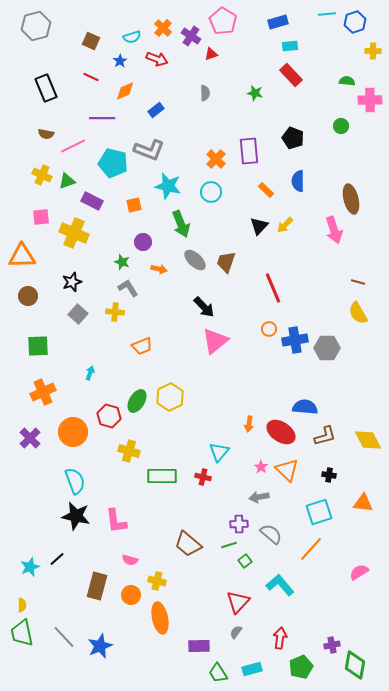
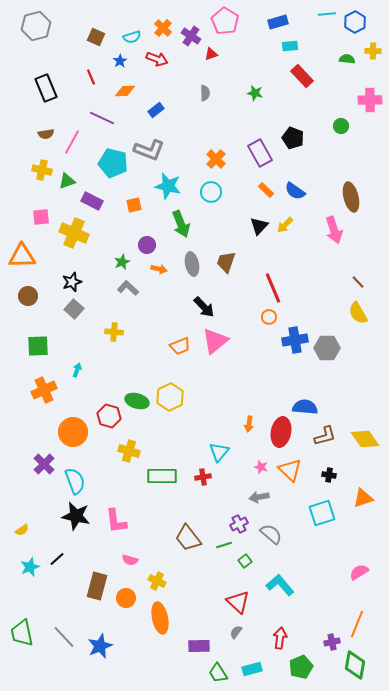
pink pentagon at (223, 21): moved 2 px right
blue hexagon at (355, 22): rotated 10 degrees counterclockwise
brown square at (91, 41): moved 5 px right, 4 px up
red rectangle at (291, 75): moved 11 px right, 1 px down
red line at (91, 77): rotated 42 degrees clockwise
green semicircle at (347, 81): moved 22 px up
orange diamond at (125, 91): rotated 20 degrees clockwise
purple line at (102, 118): rotated 25 degrees clockwise
brown semicircle at (46, 134): rotated 21 degrees counterclockwise
pink line at (73, 146): moved 1 px left, 4 px up; rotated 35 degrees counterclockwise
purple rectangle at (249, 151): moved 11 px right, 2 px down; rotated 24 degrees counterclockwise
yellow cross at (42, 175): moved 5 px up; rotated 12 degrees counterclockwise
blue semicircle at (298, 181): moved 3 px left, 10 px down; rotated 55 degrees counterclockwise
brown ellipse at (351, 199): moved 2 px up
purple circle at (143, 242): moved 4 px right, 3 px down
gray ellipse at (195, 260): moved 3 px left, 4 px down; rotated 35 degrees clockwise
green star at (122, 262): rotated 28 degrees clockwise
brown line at (358, 282): rotated 32 degrees clockwise
gray L-shape at (128, 288): rotated 15 degrees counterclockwise
yellow cross at (115, 312): moved 1 px left, 20 px down
gray square at (78, 314): moved 4 px left, 5 px up
orange circle at (269, 329): moved 12 px up
orange trapezoid at (142, 346): moved 38 px right
cyan arrow at (90, 373): moved 13 px left, 3 px up
orange cross at (43, 392): moved 1 px right, 2 px up
green ellipse at (137, 401): rotated 75 degrees clockwise
red ellipse at (281, 432): rotated 68 degrees clockwise
purple cross at (30, 438): moved 14 px right, 26 px down
yellow diamond at (368, 440): moved 3 px left, 1 px up; rotated 8 degrees counterclockwise
pink star at (261, 467): rotated 16 degrees counterclockwise
orange triangle at (287, 470): moved 3 px right
red cross at (203, 477): rotated 21 degrees counterclockwise
orange triangle at (363, 503): moved 5 px up; rotated 25 degrees counterclockwise
cyan square at (319, 512): moved 3 px right, 1 px down
purple cross at (239, 524): rotated 24 degrees counterclockwise
brown trapezoid at (188, 544): moved 6 px up; rotated 12 degrees clockwise
green line at (229, 545): moved 5 px left
orange line at (311, 549): moved 46 px right, 75 px down; rotated 20 degrees counterclockwise
yellow cross at (157, 581): rotated 12 degrees clockwise
orange circle at (131, 595): moved 5 px left, 3 px down
red triangle at (238, 602): rotated 30 degrees counterclockwise
yellow semicircle at (22, 605): moved 75 px up; rotated 56 degrees clockwise
purple cross at (332, 645): moved 3 px up
